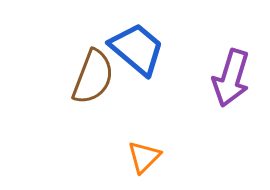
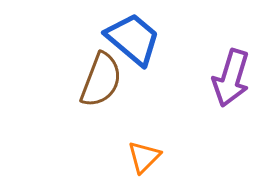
blue trapezoid: moved 4 px left, 10 px up
brown semicircle: moved 8 px right, 3 px down
